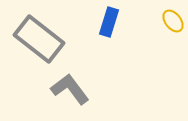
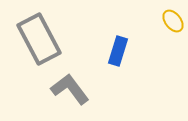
blue rectangle: moved 9 px right, 29 px down
gray rectangle: rotated 24 degrees clockwise
